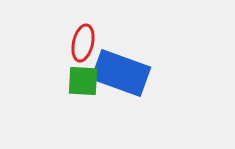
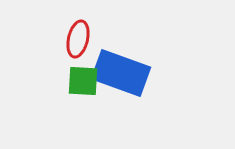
red ellipse: moved 5 px left, 4 px up
